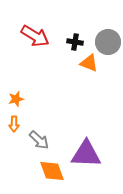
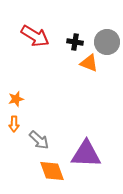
gray circle: moved 1 px left
